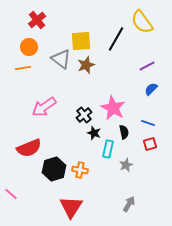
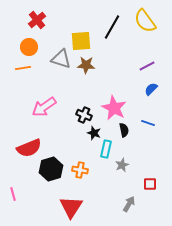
yellow semicircle: moved 3 px right, 1 px up
black line: moved 4 px left, 12 px up
gray triangle: rotated 20 degrees counterclockwise
brown star: rotated 24 degrees clockwise
pink star: moved 1 px right
black cross: rotated 28 degrees counterclockwise
black semicircle: moved 2 px up
red square: moved 40 px down; rotated 16 degrees clockwise
cyan rectangle: moved 2 px left
gray star: moved 4 px left
black hexagon: moved 3 px left
pink line: moved 2 px right; rotated 32 degrees clockwise
